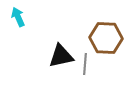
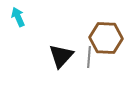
black triangle: rotated 36 degrees counterclockwise
gray line: moved 4 px right, 7 px up
